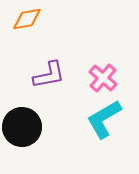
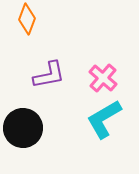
orange diamond: rotated 60 degrees counterclockwise
black circle: moved 1 px right, 1 px down
